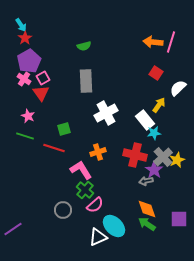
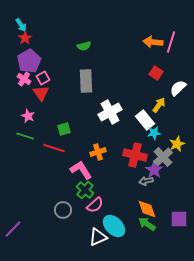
white cross: moved 4 px right, 1 px up
yellow star: moved 16 px up
purple line: rotated 12 degrees counterclockwise
